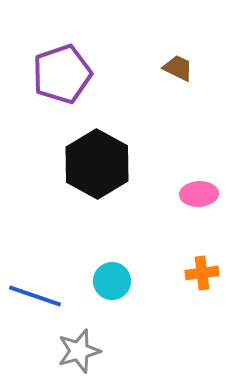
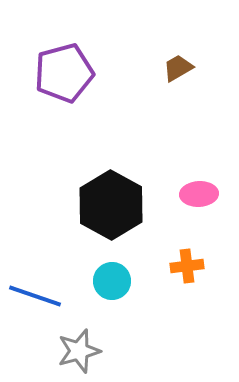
brown trapezoid: rotated 56 degrees counterclockwise
purple pentagon: moved 2 px right, 1 px up; rotated 4 degrees clockwise
black hexagon: moved 14 px right, 41 px down
orange cross: moved 15 px left, 7 px up
